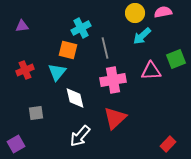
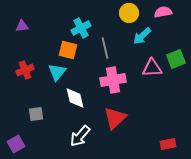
yellow circle: moved 6 px left
pink triangle: moved 1 px right, 3 px up
gray square: moved 1 px down
red rectangle: rotated 35 degrees clockwise
